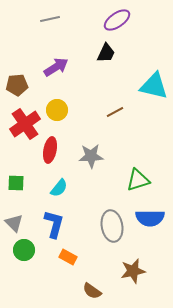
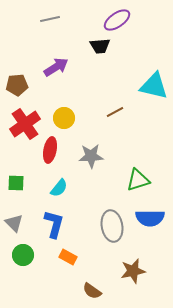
black trapezoid: moved 6 px left, 7 px up; rotated 60 degrees clockwise
yellow circle: moved 7 px right, 8 px down
green circle: moved 1 px left, 5 px down
